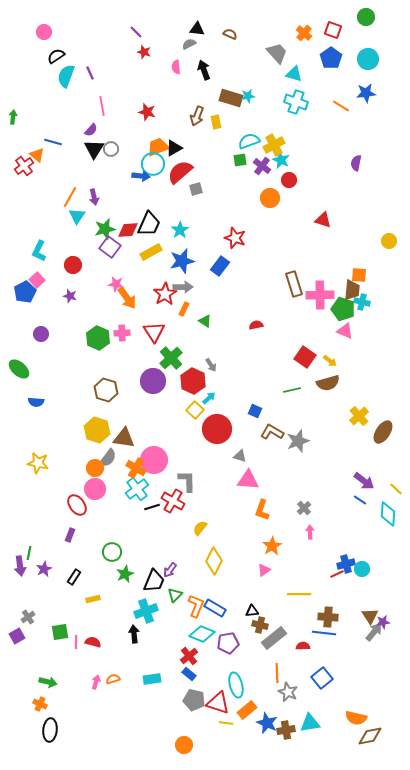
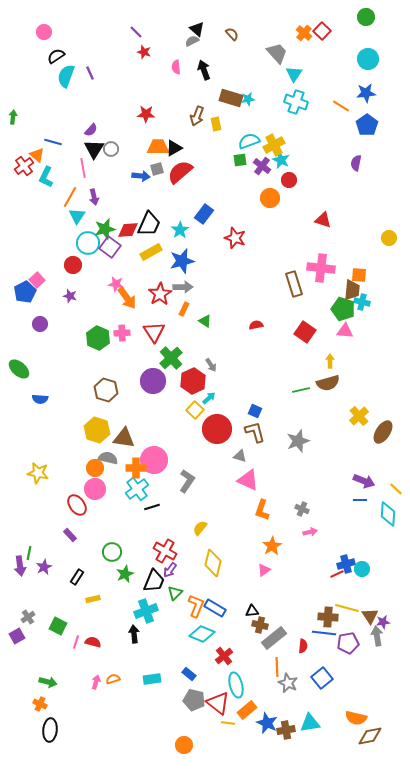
black triangle at (197, 29): rotated 35 degrees clockwise
red square at (333, 30): moved 11 px left, 1 px down; rotated 24 degrees clockwise
brown semicircle at (230, 34): moved 2 px right; rotated 24 degrees clockwise
gray semicircle at (189, 44): moved 3 px right, 3 px up
blue pentagon at (331, 58): moved 36 px right, 67 px down
cyan triangle at (294, 74): rotated 48 degrees clockwise
cyan star at (248, 96): moved 3 px down
pink line at (102, 106): moved 19 px left, 62 px down
red star at (147, 112): moved 1 px left, 2 px down; rotated 12 degrees counterclockwise
yellow rectangle at (216, 122): moved 2 px down
orange trapezoid at (158, 147): rotated 20 degrees clockwise
cyan circle at (153, 164): moved 65 px left, 79 px down
gray square at (196, 189): moved 39 px left, 20 px up
yellow circle at (389, 241): moved 3 px up
cyan L-shape at (39, 251): moved 7 px right, 74 px up
blue rectangle at (220, 266): moved 16 px left, 52 px up
red star at (165, 294): moved 5 px left
pink cross at (320, 295): moved 1 px right, 27 px up; rotated 8 degrees clockwise
pink triangle at (345, 331): rotated 18 degrees counterclockwise
purple circle at (41, 334): moved 1 px left, 10 px up
red square at (305, 357): moved 25 px up
yellow arrow at (330, 361): rotated 128 degrees counterclockwise
red hexagon at (193, 381): rotated 10 degrees clockwise
green line at (292, 390): moved 9 px right
blue semicircle at (36, 402): moved 4 px right, 3 px up
brown L-shape at (272, 432): moved 17 px left; rotated 45 degrees clockwise
gray semicircle at (108, 458): rotated 114 degrees counterclockwise
yellow star at (38, 463): moved 10 px down
orange cross at (136, 468): rotated 30 degrees counterclockwise
pink triangle at (248, 480): rotated 20 degrees clockwise
gray L-shape at (187, 481): rotated 35 degrees clockwise
purple arrow at (364, 481): rotated 15 degrees counterclockwise
blue line at (360, 500): rotated 32 degrees counterclockwise
red cross at (173, 501): moved 8 px left, 50 px down
gray cross at (304, 508): moved 2 px left, 1 px down; rotated 24 degrees counterclockwise
pink arrow at (310, 532): rotated 80 degrees clockwise
purple rectangle at (70, 535): rotated 64 degrees counterclockwise
yellow diamond at (214, 561): moved 1 px left, 2 px down; rotated 12 degrees counterclockwise
purple star at (44, 569): moved 2 px up
black rectangle at (74, 577): moved 3 px right
yellow line at (299, 594): moved 48 px right, 14 px down; rotated 15 degrees clockwise
green triangle at (175, 595): moved 2 px up
green square at (60, 632): moved 2 px left, 6 px up; rotated 36 degrees clockwise
gray arrow at (374, 632): moved 3 px right, 4 px down; rotated 48 degrees counterclockwise
pink line at (76, 642): rotated 16 degrees clockwise
purple pentagon at (228, 643): moved 120 px right
red semicircle at (303, 646): rotated 96 degrees clockwise
red cross at (189, 656): moved 35 px right
orange line at (277, 673): moved 6 px up
gray star at (288, 692): moved 9 px up
red triangle at (218, 703): rotated 20 degrees clockwise
yellow line at (226, 723): moved 2 px right
